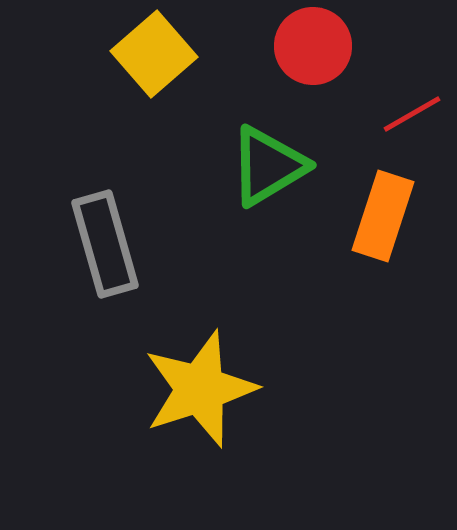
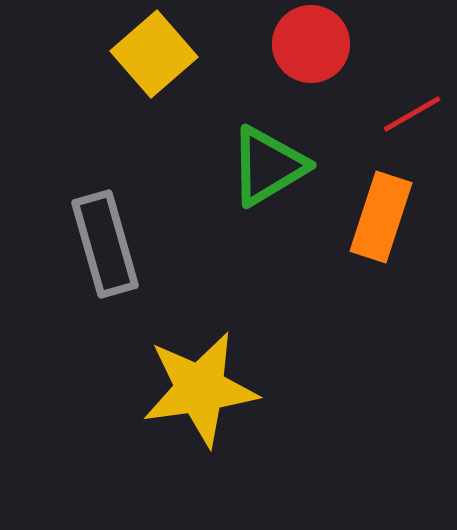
red circle: moved 2 px left, 2 px up
orange rectangle: moved 2 px left, 1 px down
yellow star: rotated 10 degrees clockwise
